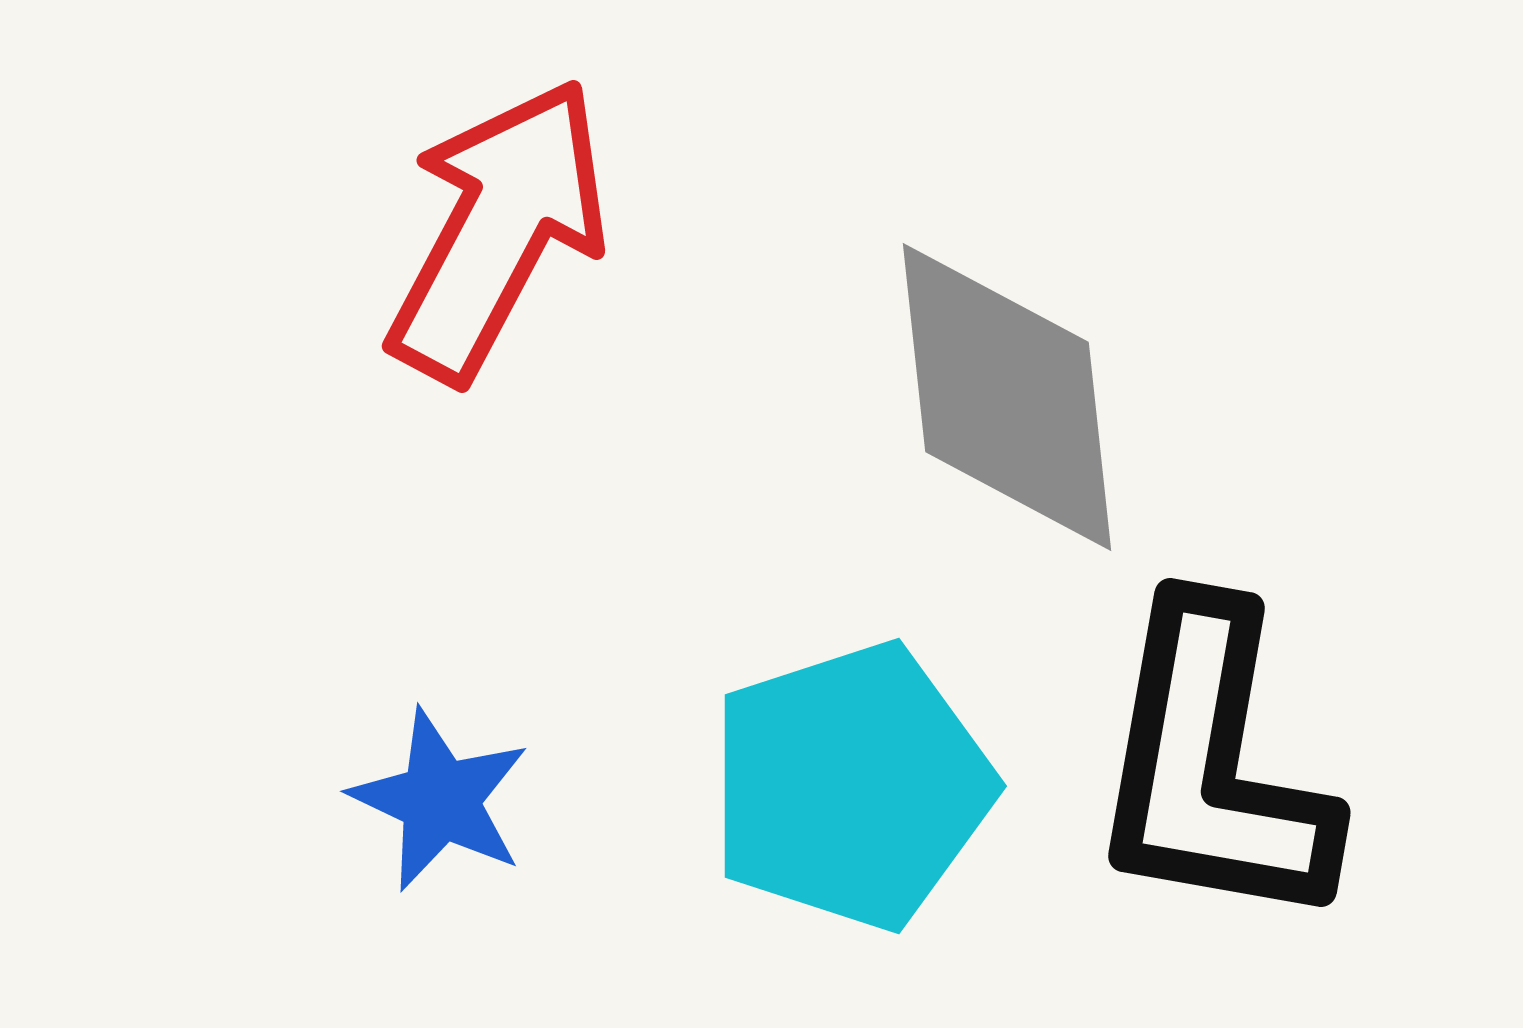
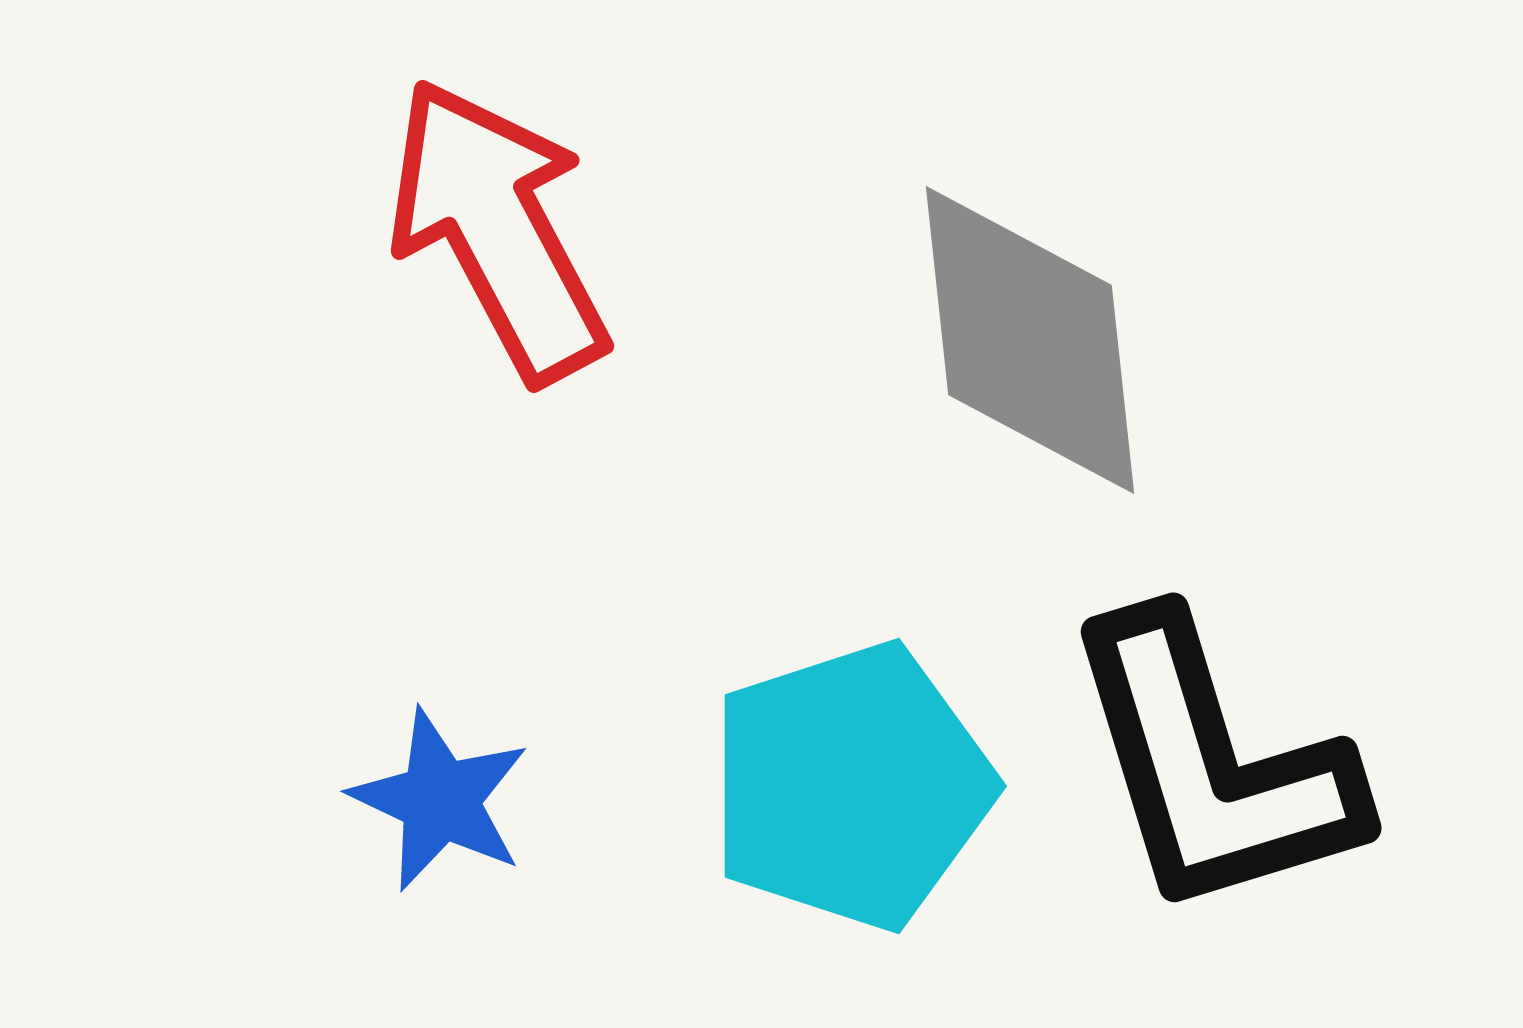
red arrow: rotated 56 degrees counterclockwise
gray diamond: moved 23 px right, 57 px up
black L-shape: rotated 27 degrees counterclockwise
